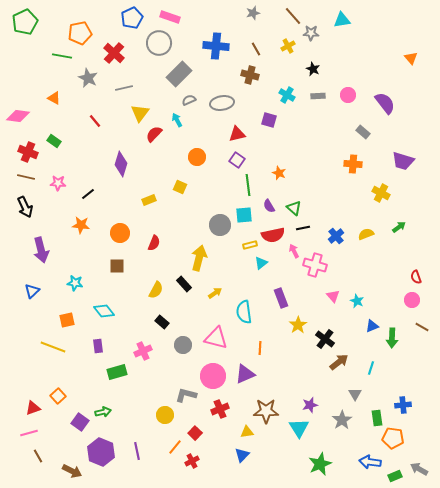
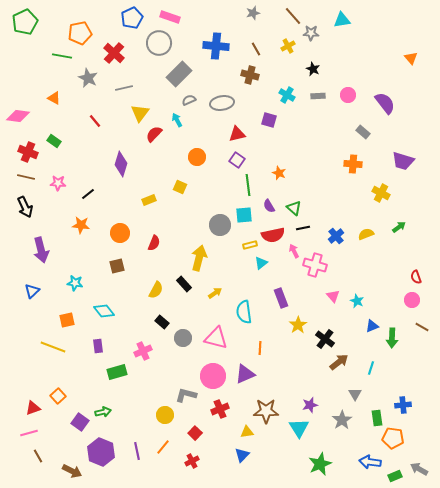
brown square at (117, 266): rotated 14 degrees counterclockwise
gray circle at (183, 345): moved 7 px up
orange line at (175, 447): moved 12 px left
